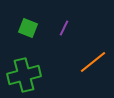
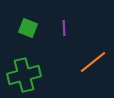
purple line: rotated 28 degrees counterclockwise
